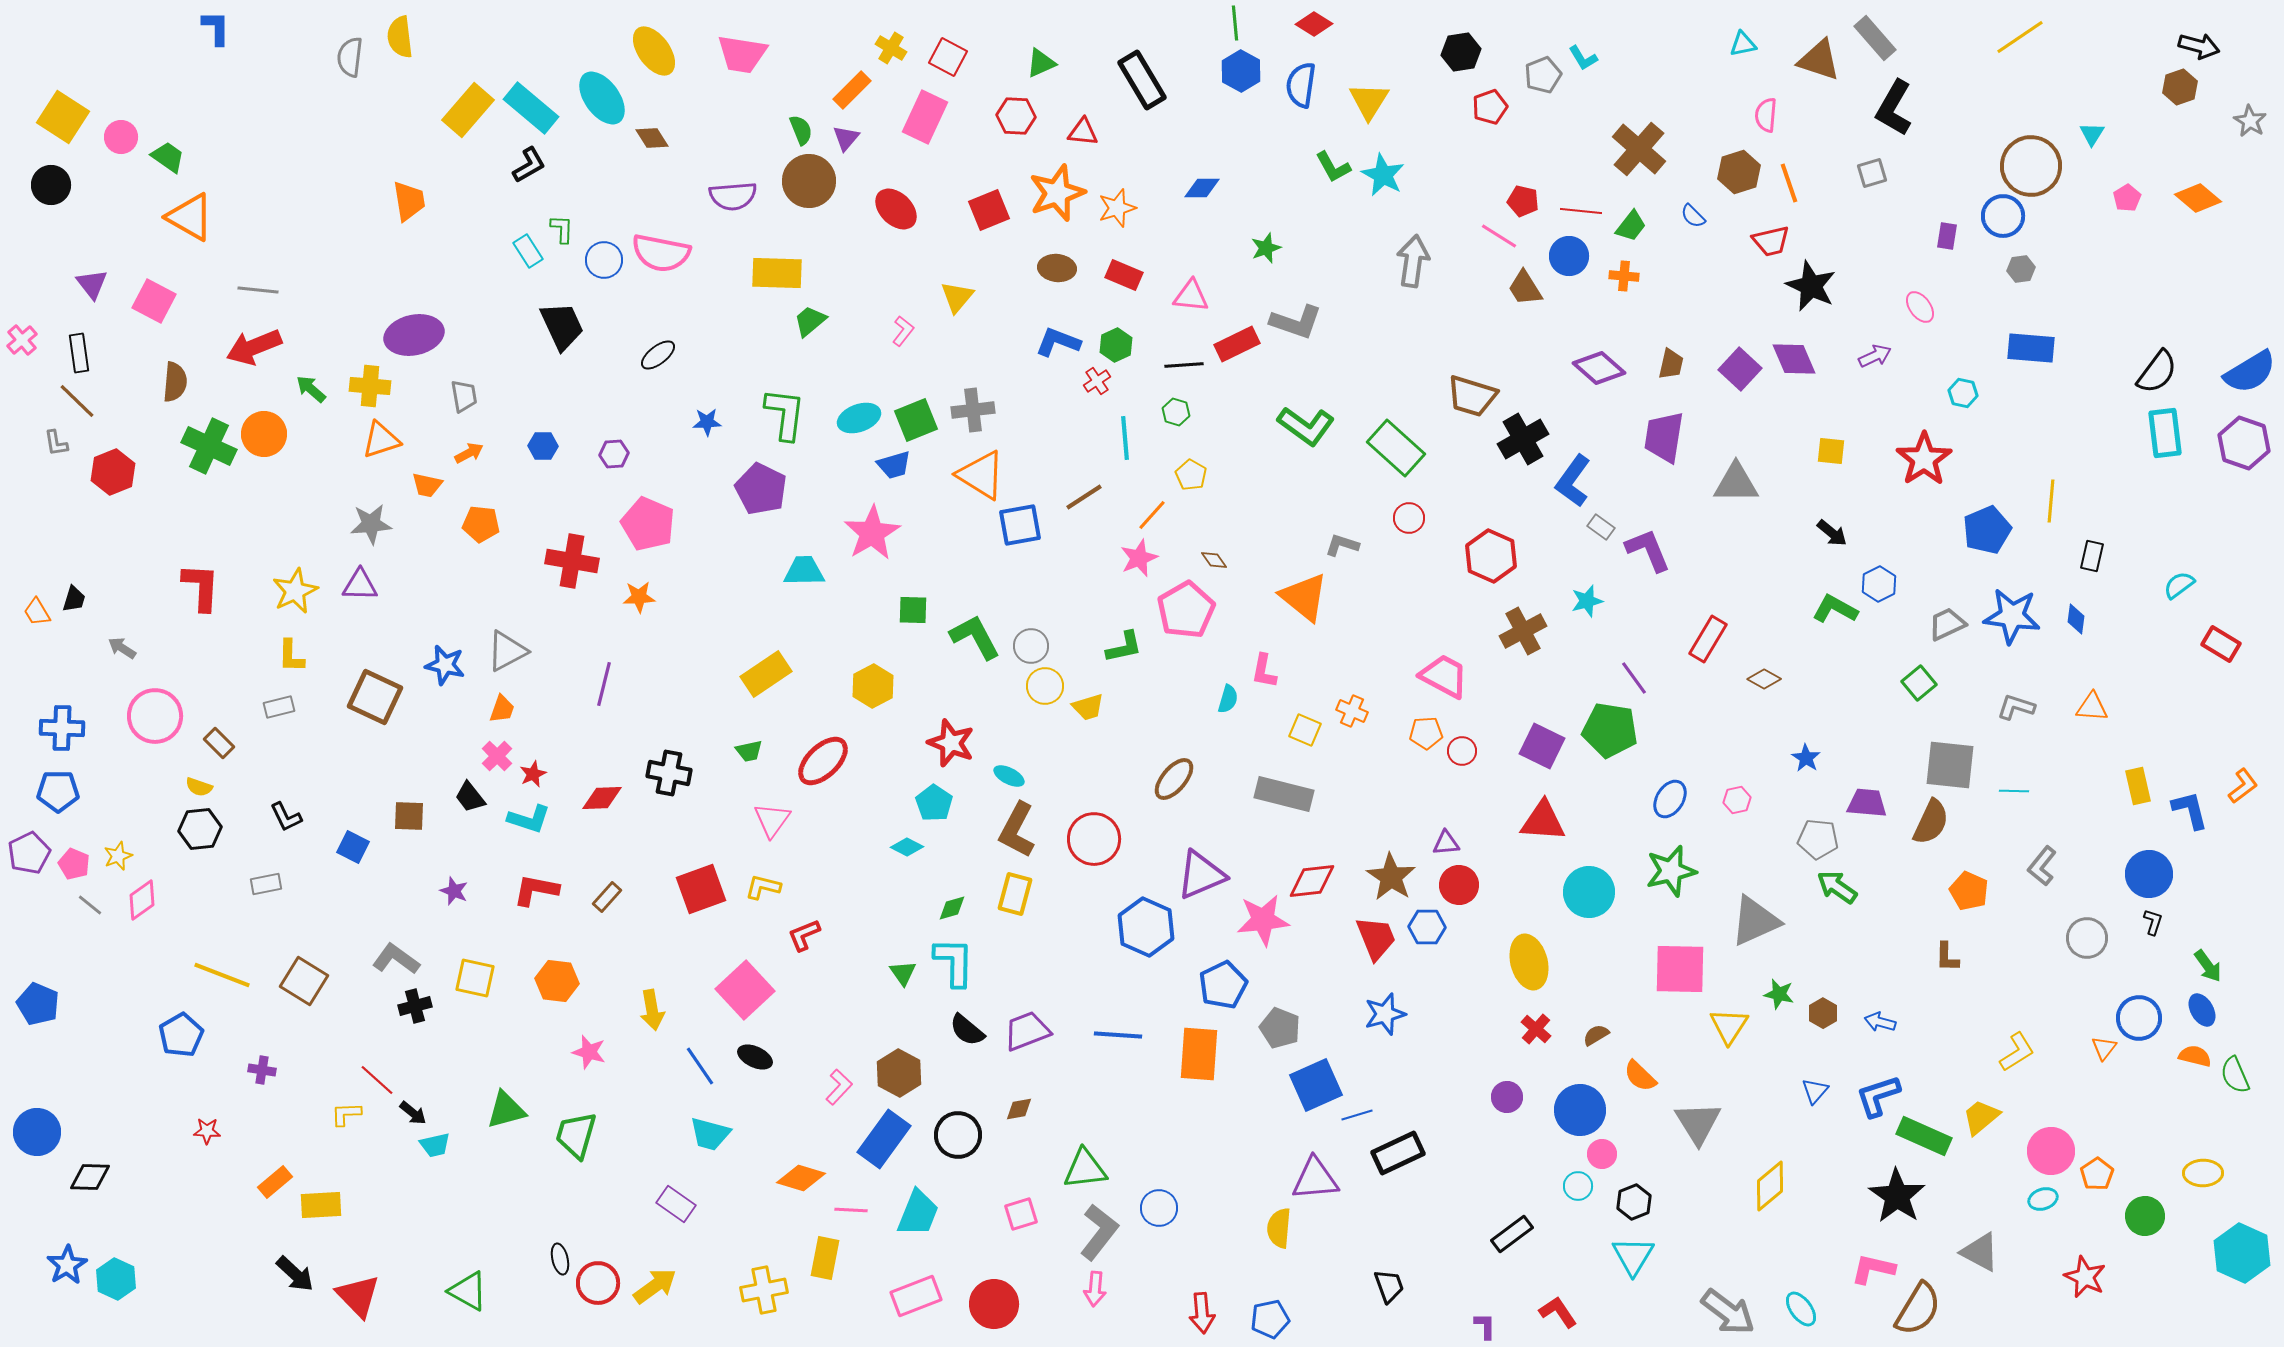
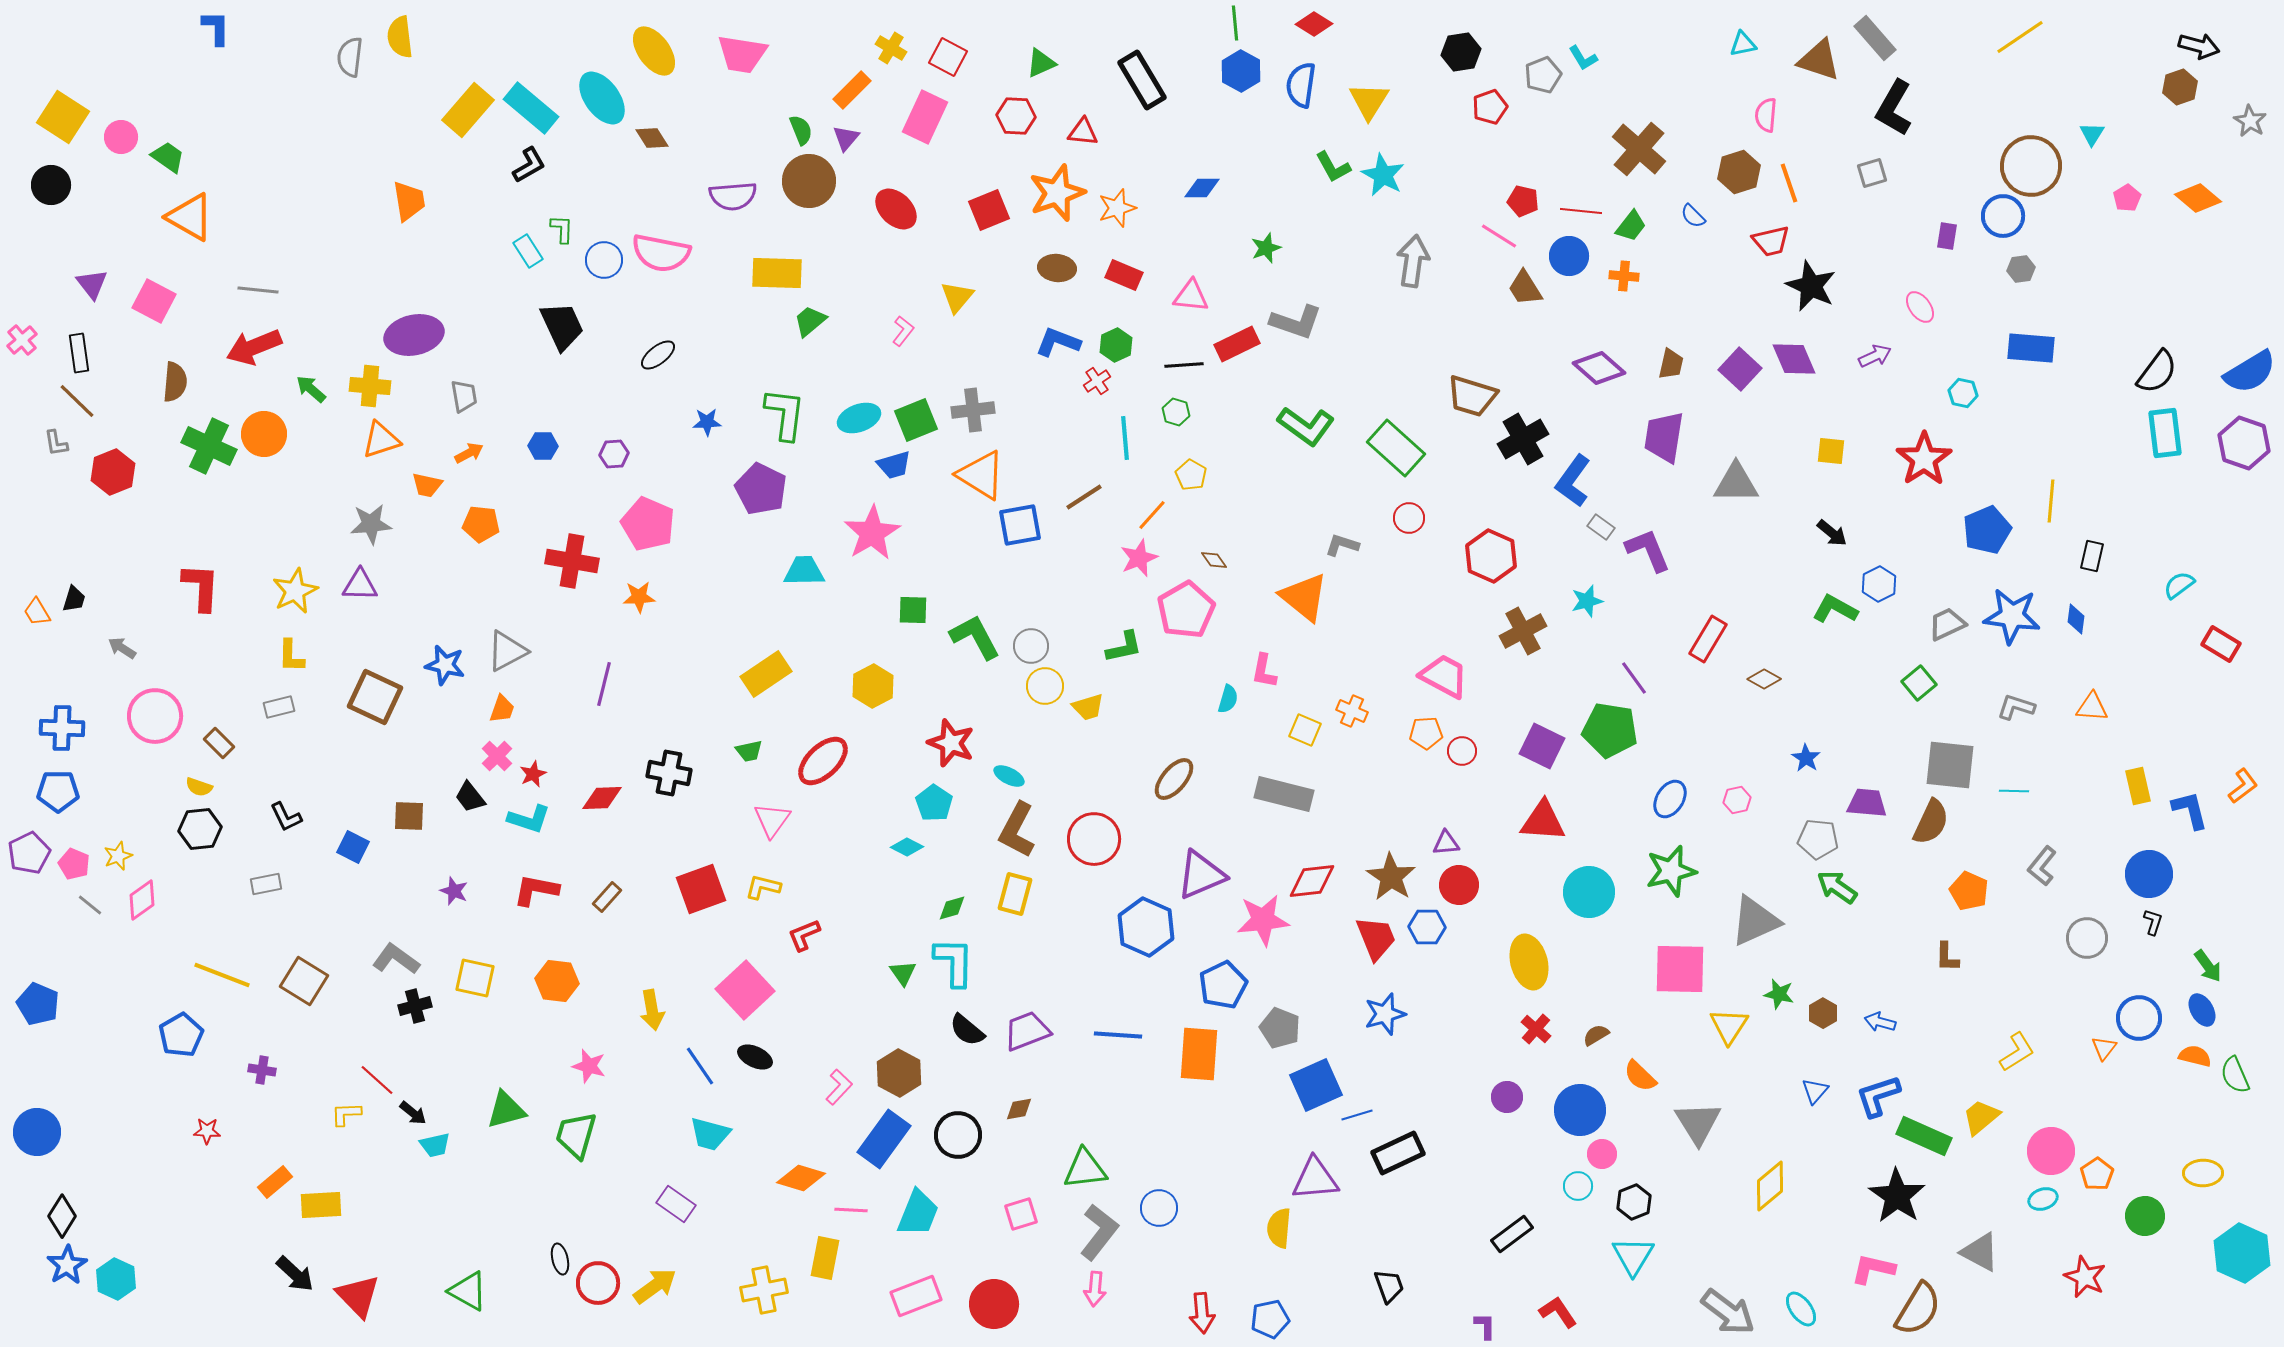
pink star at (589, 1052): moved 14 px down
black diamond at (90, 1177): moved 28 px left, 39 px down; rotated 60 degrees counterclockwise
